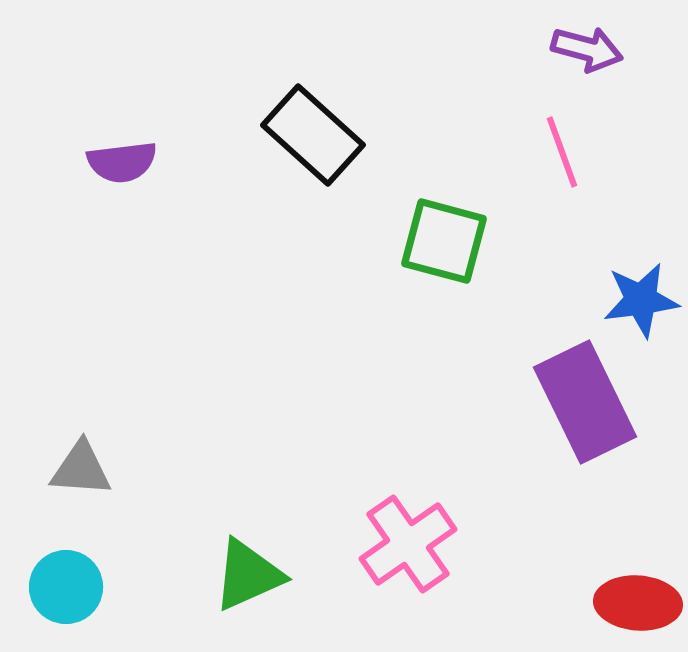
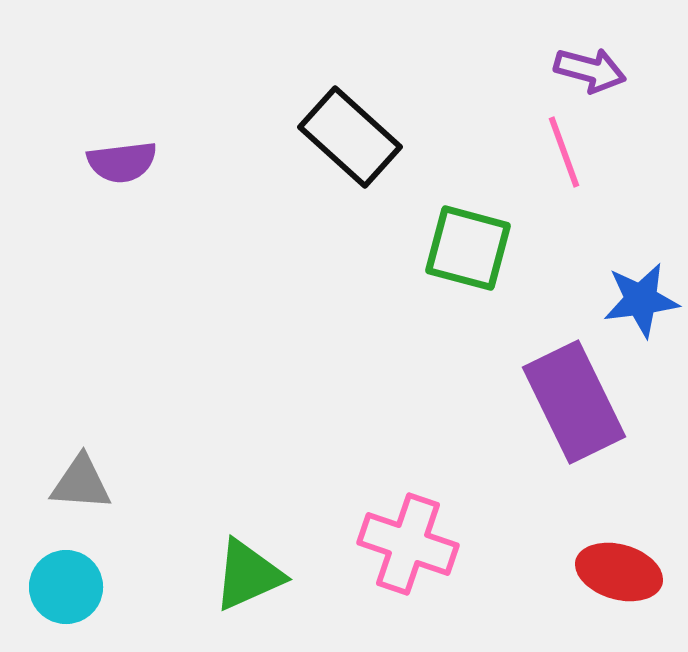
purple arrow: moved 3 px right, 21 px down
black rectangle: moved 37 px right, 2 px down
pink line: moved 2 px right
green square: moved 24 px right, 7 px down
purple rectangle: moved 11 px left
gray triangle: moved 14 px down
pink cross: rotated 36 degrees counterclockwise
red ellipse: moved 19 px left, 31 px up; rotated 12 degrees clockwise
